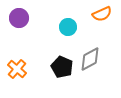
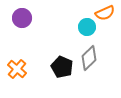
orange semicircle: moved 3 px right, 1 px up
purple circle: moved 3 px right
cyan circle: moved 19 px right
gray diamond: moved 1 px left, 1 px up; rotated 15 degrees counterclockwise
